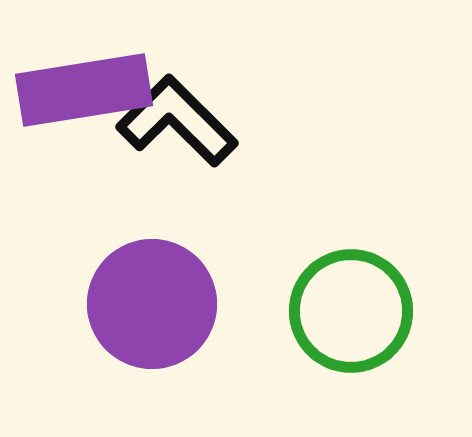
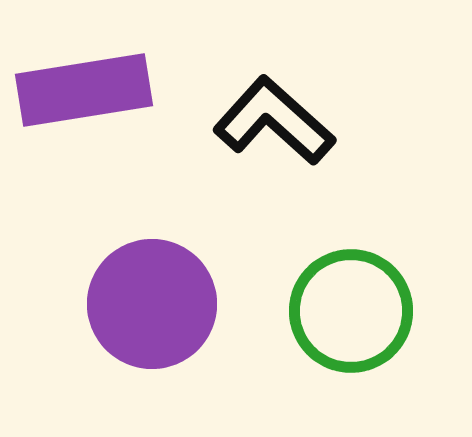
black L-shape: moved 97 px right; rotated 3 degrees counterclockwise
